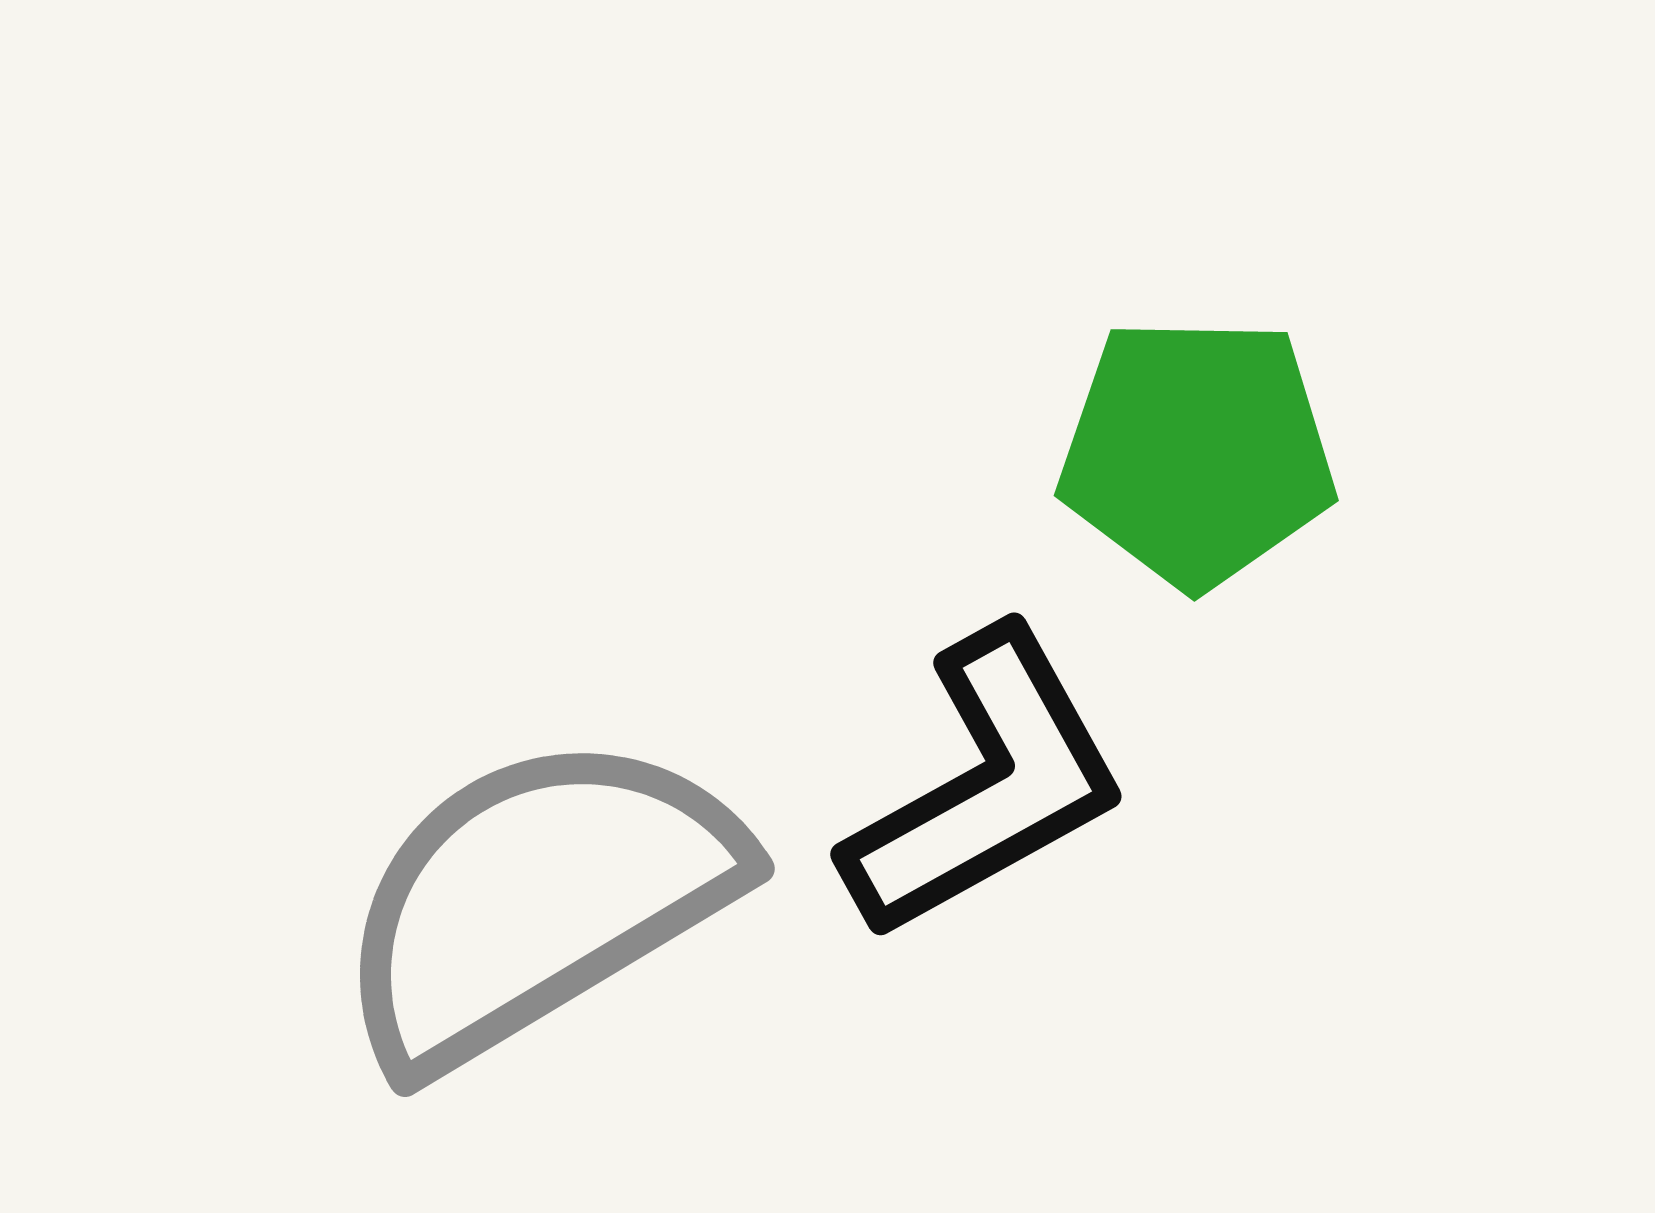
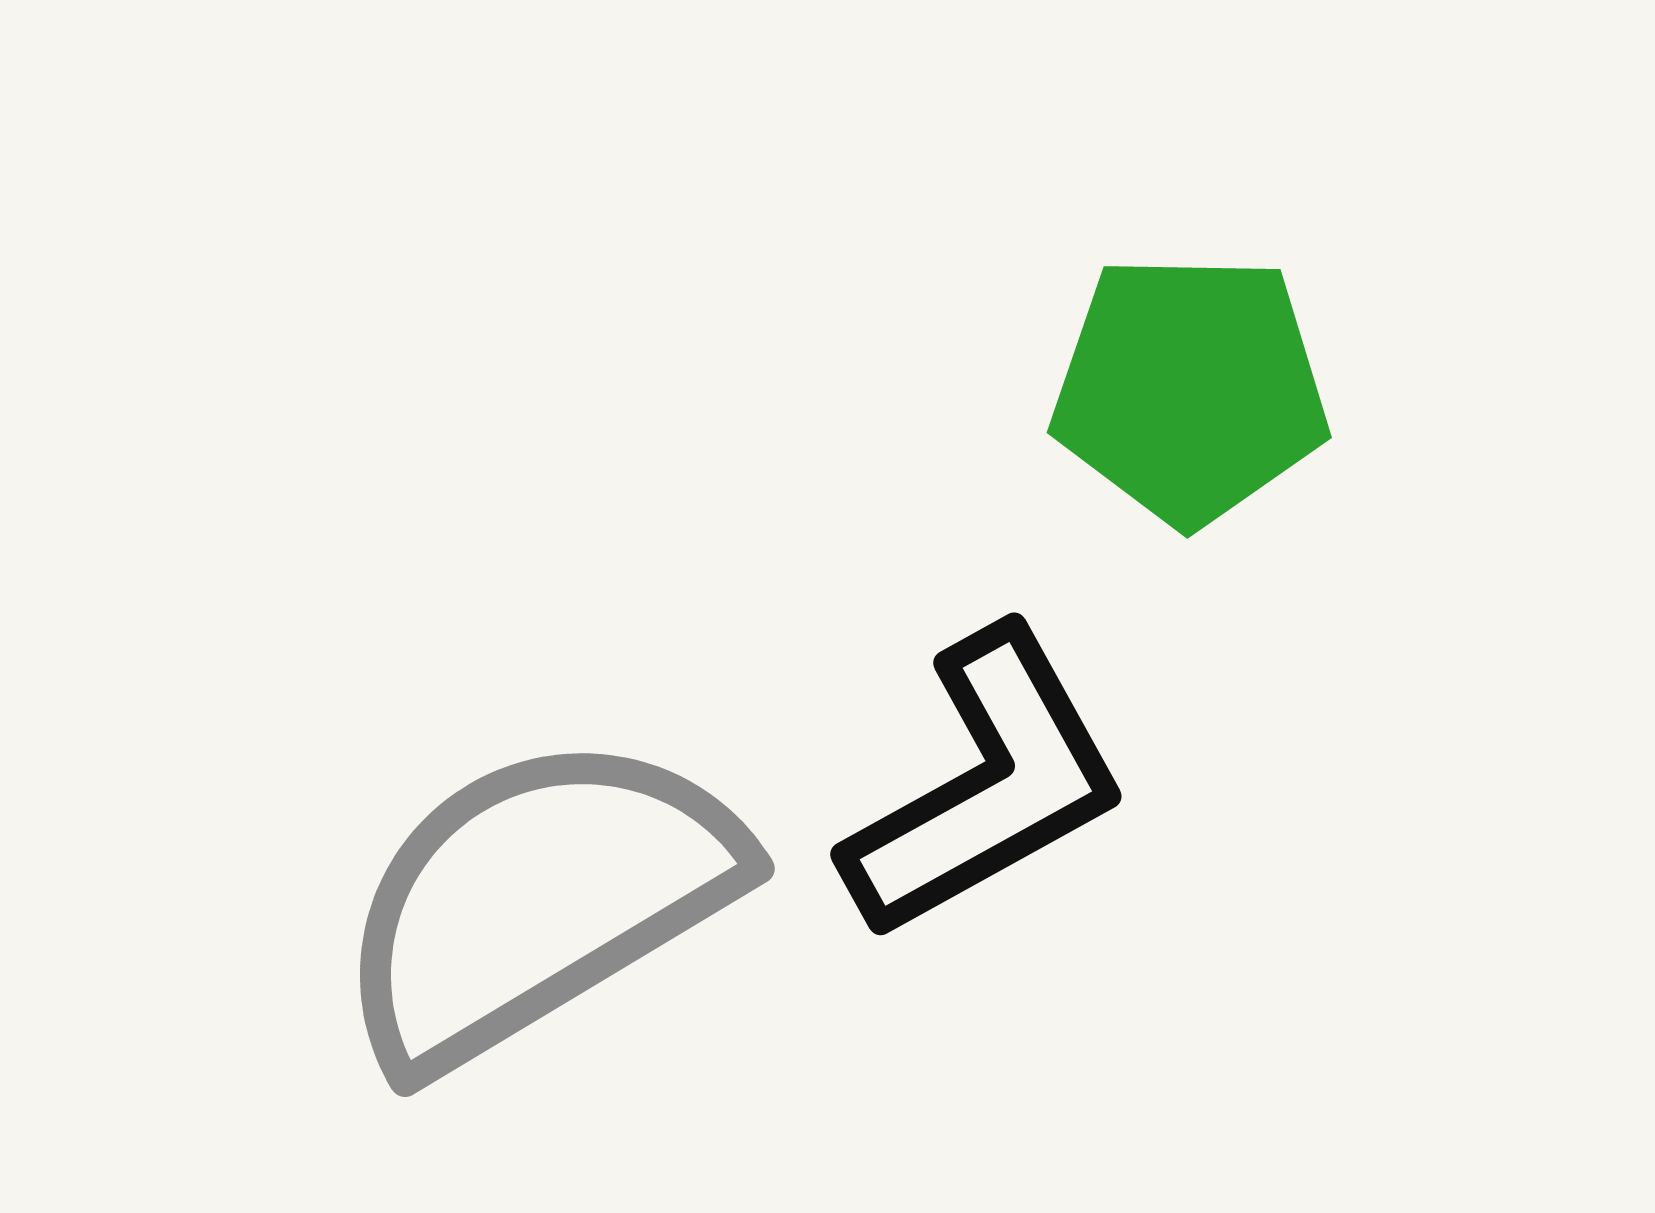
green pentagon: moved 7 px left, 63 px up
